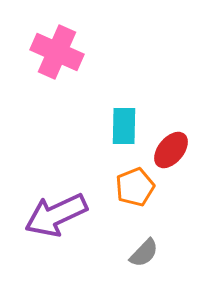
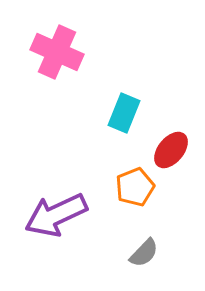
cyan rectangle: moved 13 px up; rotated 21 degrees clockwise
